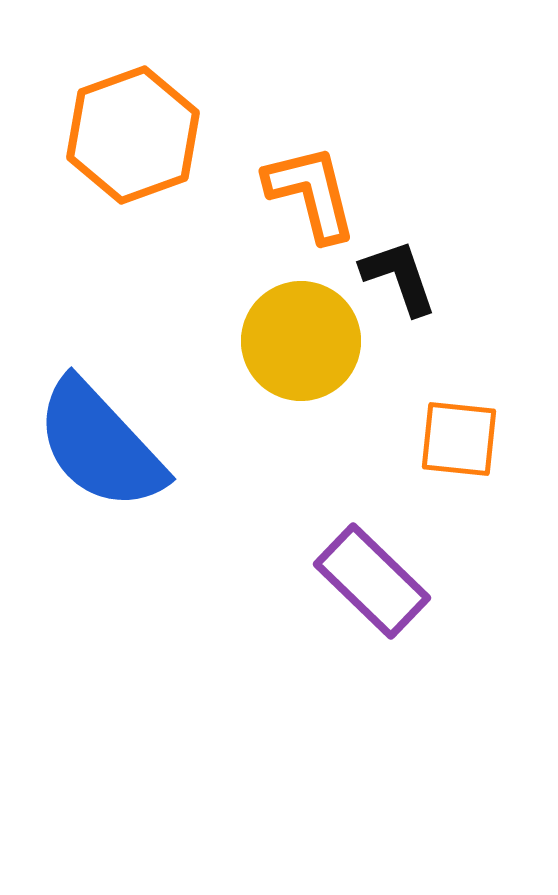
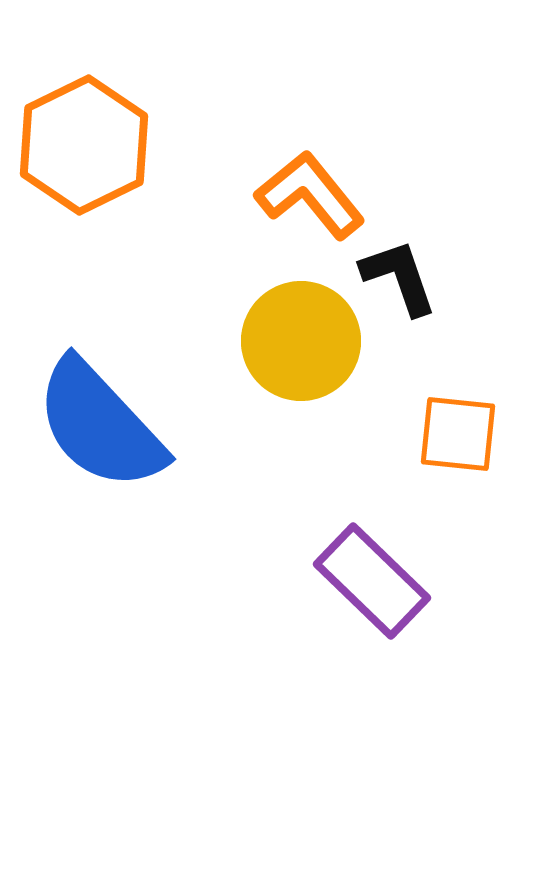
orange hexagon: moved 49 px left, 10 px down; rotated 6 degrees counterclockwise
orange L-shape: moved 1 px left, 2 px down; rotated 25 degrees counterclockwise
orange square: moved 1 px left, 5 px up
blue semicircle: moved 20 px up
